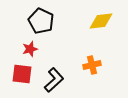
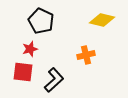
yellow diamond: moved 1 px right, 1 px up; rotated 20 degrees clockwise
orange cross: moved 6 px left, 10 px up
red square: moved 1 px right, 2 px up
